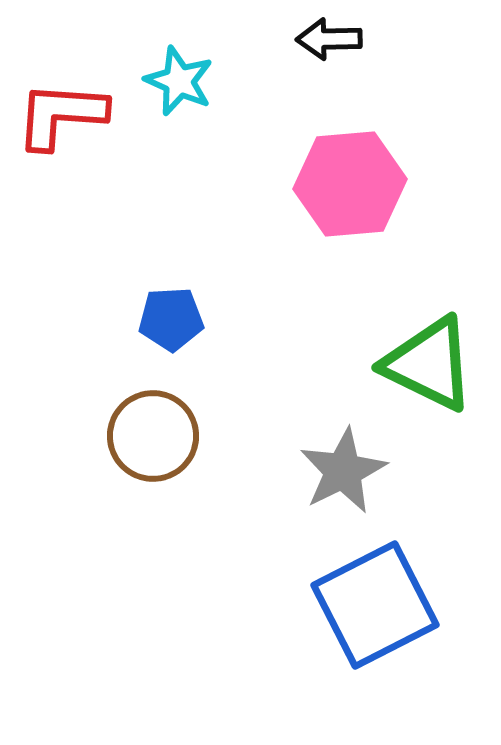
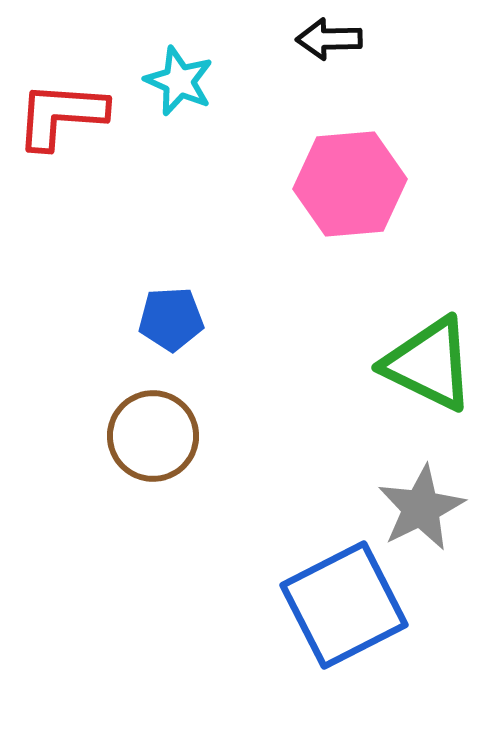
gray star: moved 78 px right, 37 px down
blue square: moved 31 px left
